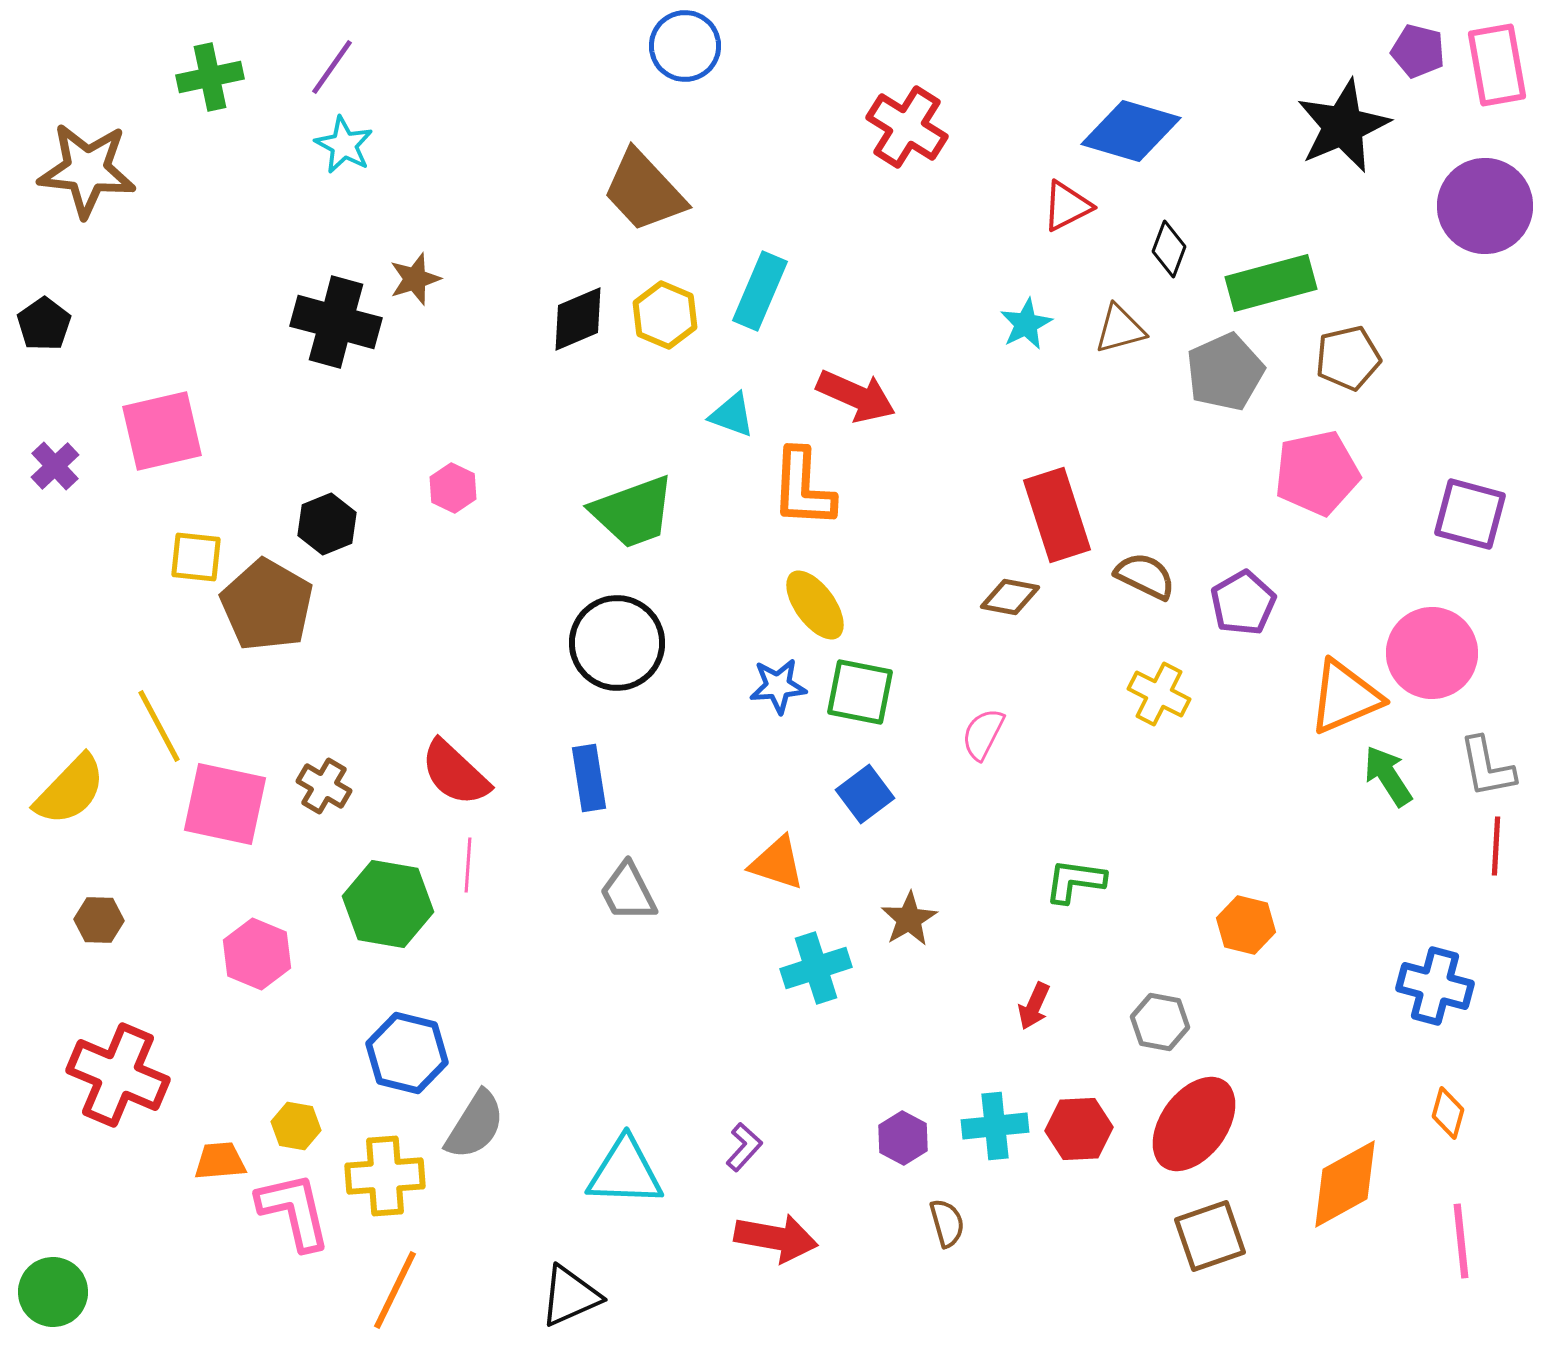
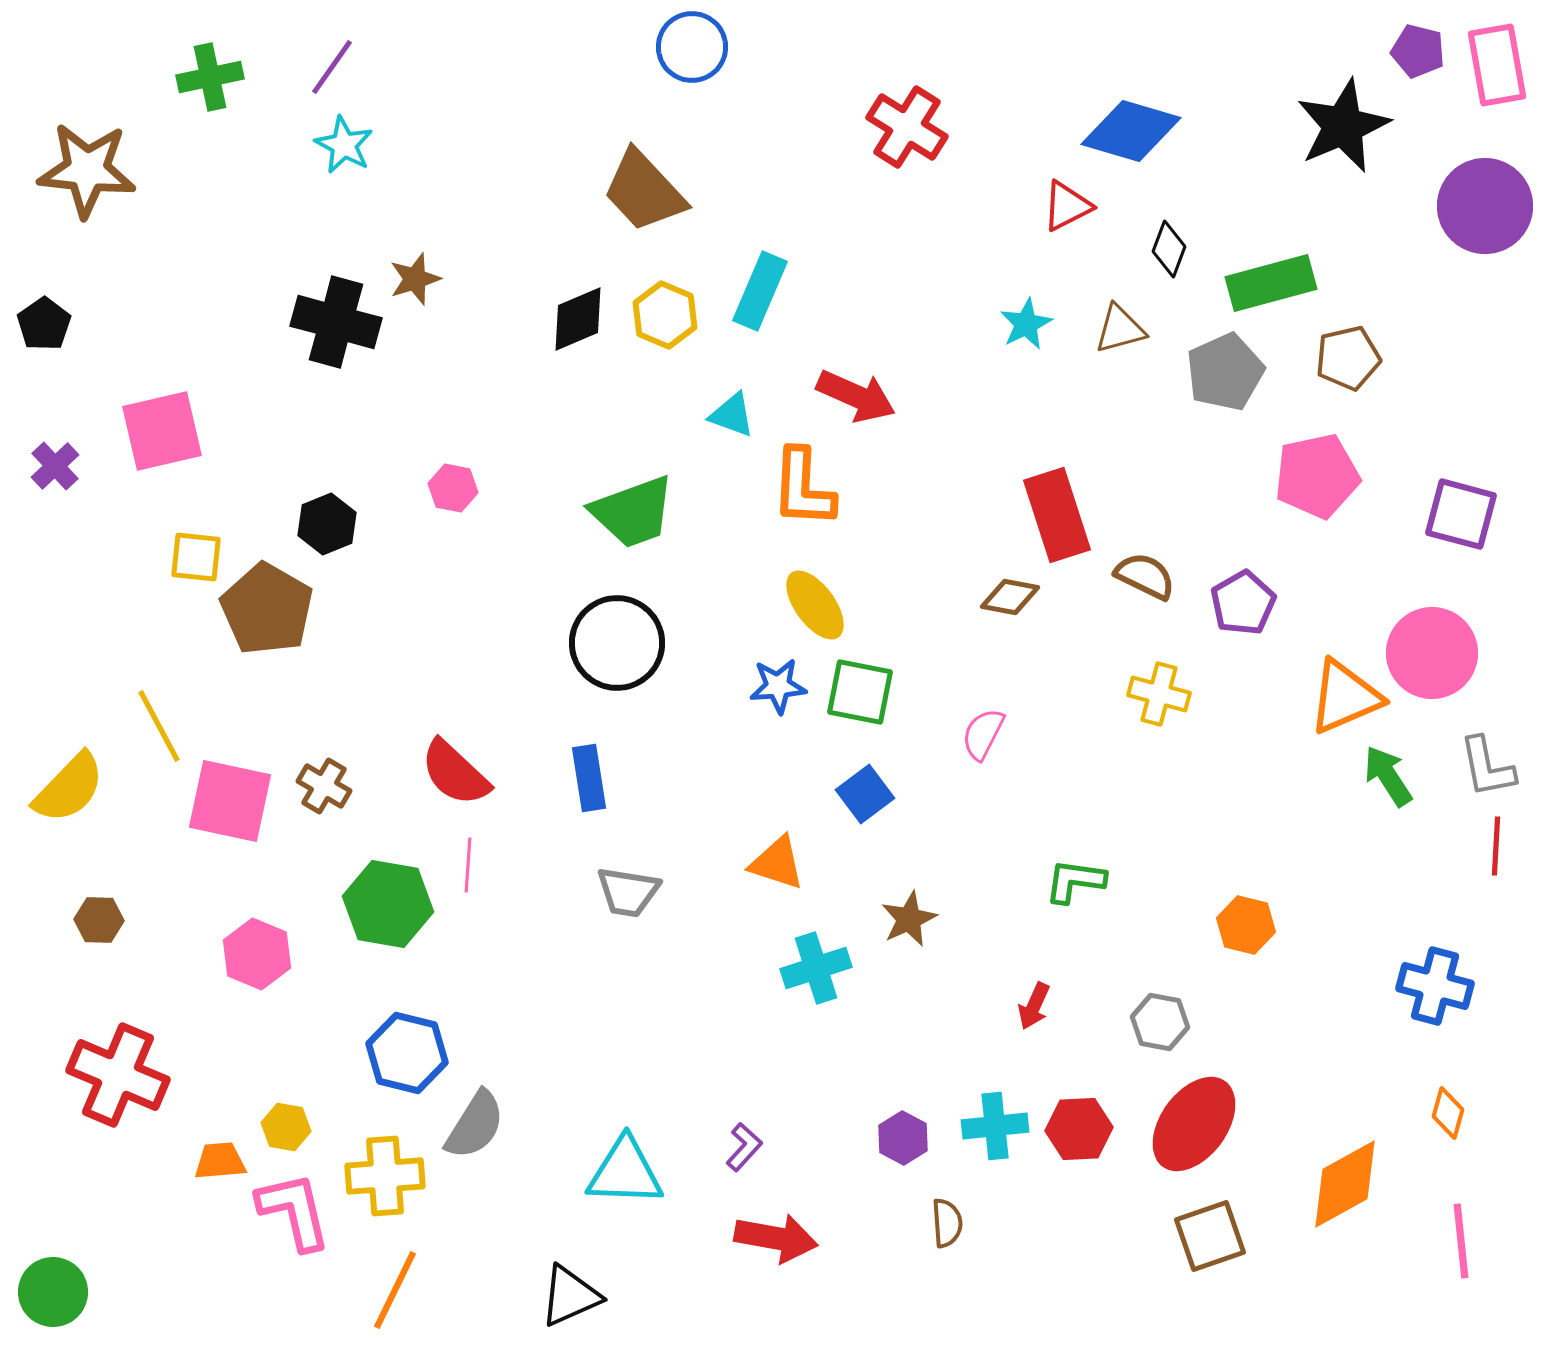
blue circle at (685, 46): moved 7 px right, 1 px down
pink pentagon at (1317, 473): moved 3 px down
pink hexagon at (453, 488): rotated 15 degrees counterclockwise
purple square at (1470, 514): moved 9 px left
brown pentagon at (267, 605): moved 4 px down
yellow cross at (1159, 694): rotated 12 degrees counterclockwise
yellow semicircle at (70, 790): moved 1 px left, 2 px up
pink square at (225, 804): moved 5 px right, 3 px up
gray trapezoid at (628, 892): rotated 54 degrees counterclockwise
brown star at (909, 919): rotated 6 degrees clockwise
yellow hexagon at (296, 1126): moved 10 px left, 1 px down
brown semicircle at (947, 1223): rotated 12 degrees clockwise
